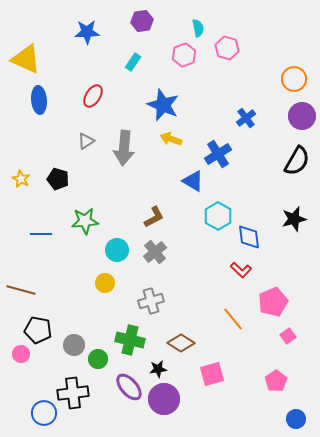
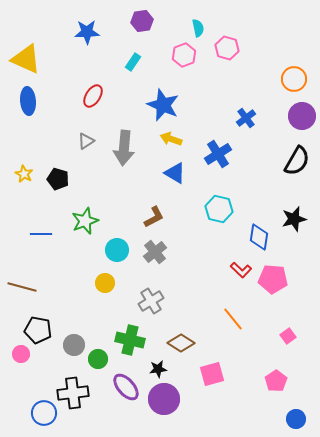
blue ellipse at (39, 100): moved 11 px left, 1 px down
yellow star at (21, 179): moved 3 px right, 5 px up
blue triangle at (193, 181): moved 18 px left, 8 px up
cyan hexagon at (218, 216): moved 1 px right, 7 px up; rotated 16 degrees counterclockwise
green star at (85, 221): rotated 16 degrees counterclockwise
blue diamond at (249, 237): moved 10 px right; rotated 16 degrees clockwise
brown line at (21, 290): moved 1 px right, 3 px up
gray cross at (151, 301): rotated 15 degrees counterclockwise
pink pentagon at (273, 302): moved 23 px up; rotated 28 degrees clockwise
purple ellipse at (129, 387): moved 3 px left
